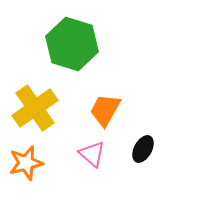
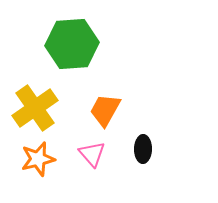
green hexagon: rotated 21 degrees counterclockwise
black ellipse: rotated 28 degrees counterclockwise
pink triangle: rotated 8 degrees clockwise
orange star: moved 12 px right, 4 px up
